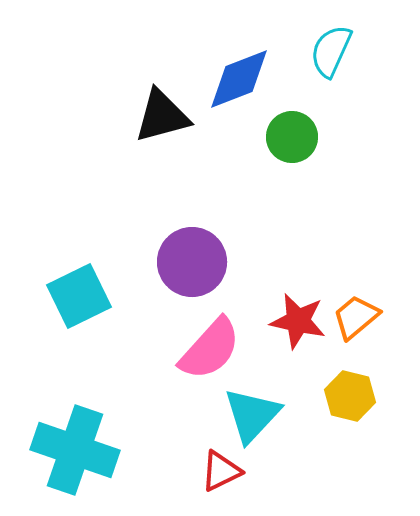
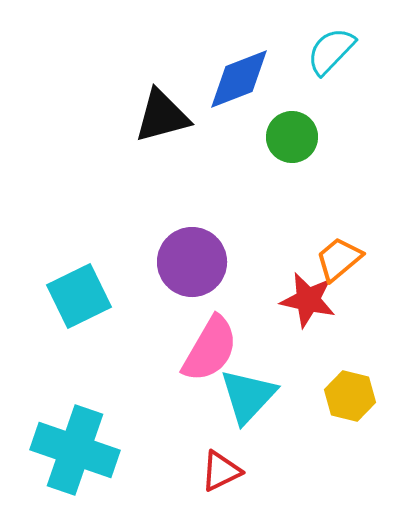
cyan semicircle: rotated 20 degrees clockwise
orange trapezoid: moved 17 px left, 58 px up
red star: moved 10 px right, 21 px up
pink semicircle: rotated 12 degrees counterclockwise
cyan triangle: moved 4 px left, 19 px up
